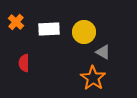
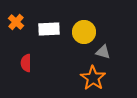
gray triangle: rotated 14 degrees counterclockwise
red semicircle: moved 2 px right
